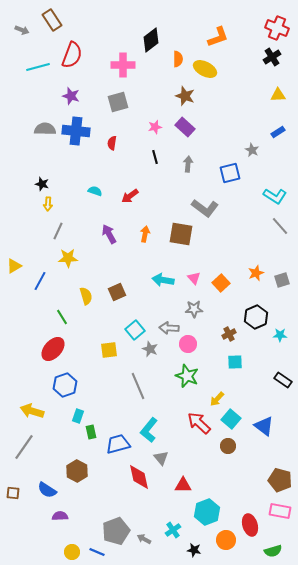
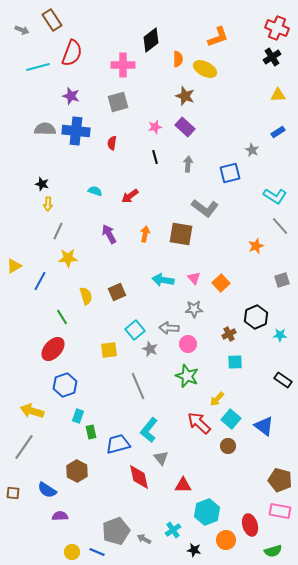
red semicircle at (72, 55): moved 2 px up
orange star at (256, 273): moved 27 px up
